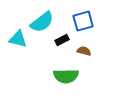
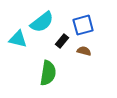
blue square: moved 4 px down
black rectangle: moved 1 px down; rotated 24 degrees counterclockwise
green semicircle: moved 18 px left, 3 px up; rotated 80 degrees counterclockwise
